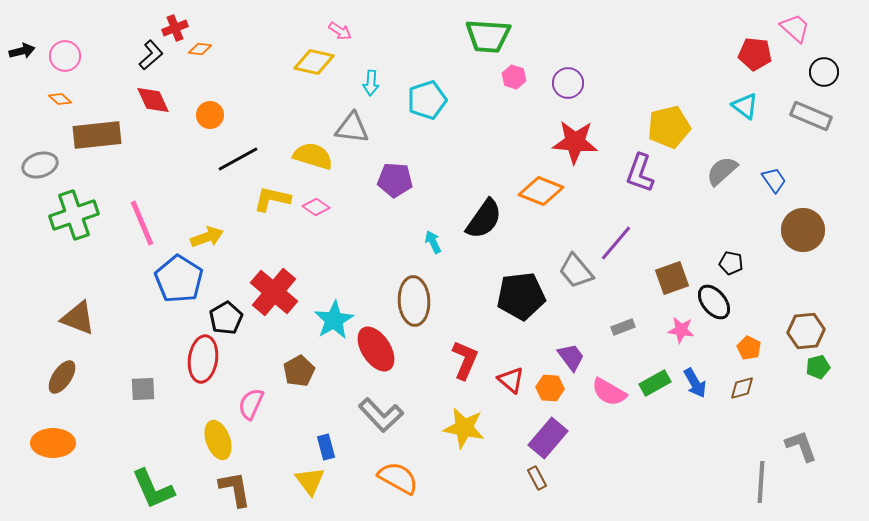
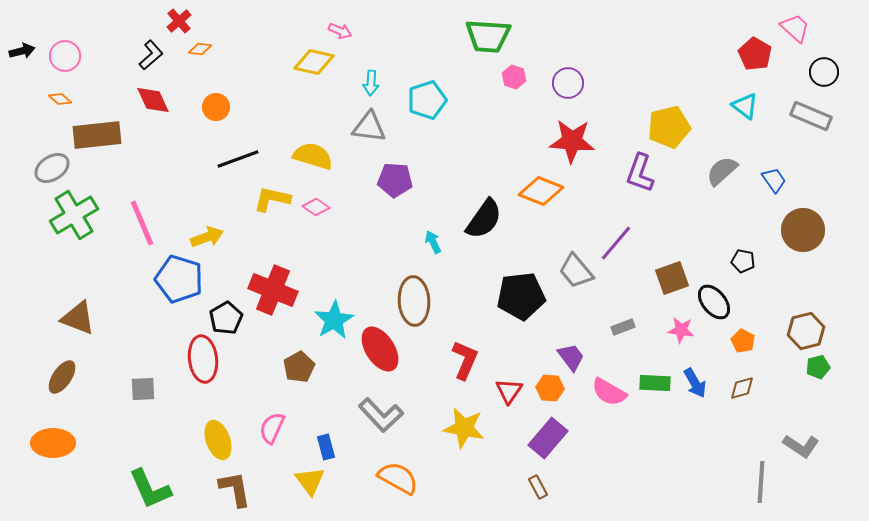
red cross at (175, 28): moved 4 px right, 7 px up; rotated 20 degrees counterclockwise
pink arrow at (340, 31): rotated 10 degrees counterclockwise
red pentagon at (755, 54): rotated 24 degrees clockwise
orange circle at (210, 115): moved 6 px right, 8 px up
gray triangle at (352, 128): moved 17 px right, 1 px up
red star at (575, 142): moved 3 px left, 1 px up
black line at (238, 159): rotated 9 degrees clockwise
gray ellipse at (40, 165): moved 12 px right, 3 px down; rotated 16 degrees counterclockwise
green cross at (74, 215): rotated 12 degrees counterclockwise
black pentagon at (731, 263): moved 12 px right, 2 px up
blue pentagon at (179, 279): rotated 15 degrees counterclockwise
red cross at (274, 292): moved 1 px left, 2 px up; rotated 18 degrees counterclockwise
brown hexagon at (806, 331): rotated 9 degrees counterclockwise
orange pentagon at (749, 348): moved 6 px left, 7 px up
red ellipse at (376, 349): moved 4 px right
red ellipse at (203, 359): rotated 15 degrees counterclockwise
brown pentagon at (299, 371): moved 4 px up
red triangle at (511, 380): moved 2 px left, 11 px down; rotated 24 degrees clockwise
green rectangle at (655, 383): rotated 32 degrees clockwise
pink semicircle at (251, 404): moved 21 px right, 24 px down
gray L-shape at (801, 446): rotated 144 degrees clockwise
brown rectangle at (537, 478): moved 1 px right, 9 px down
green L-shape at (153, 489): moved 3 px left
